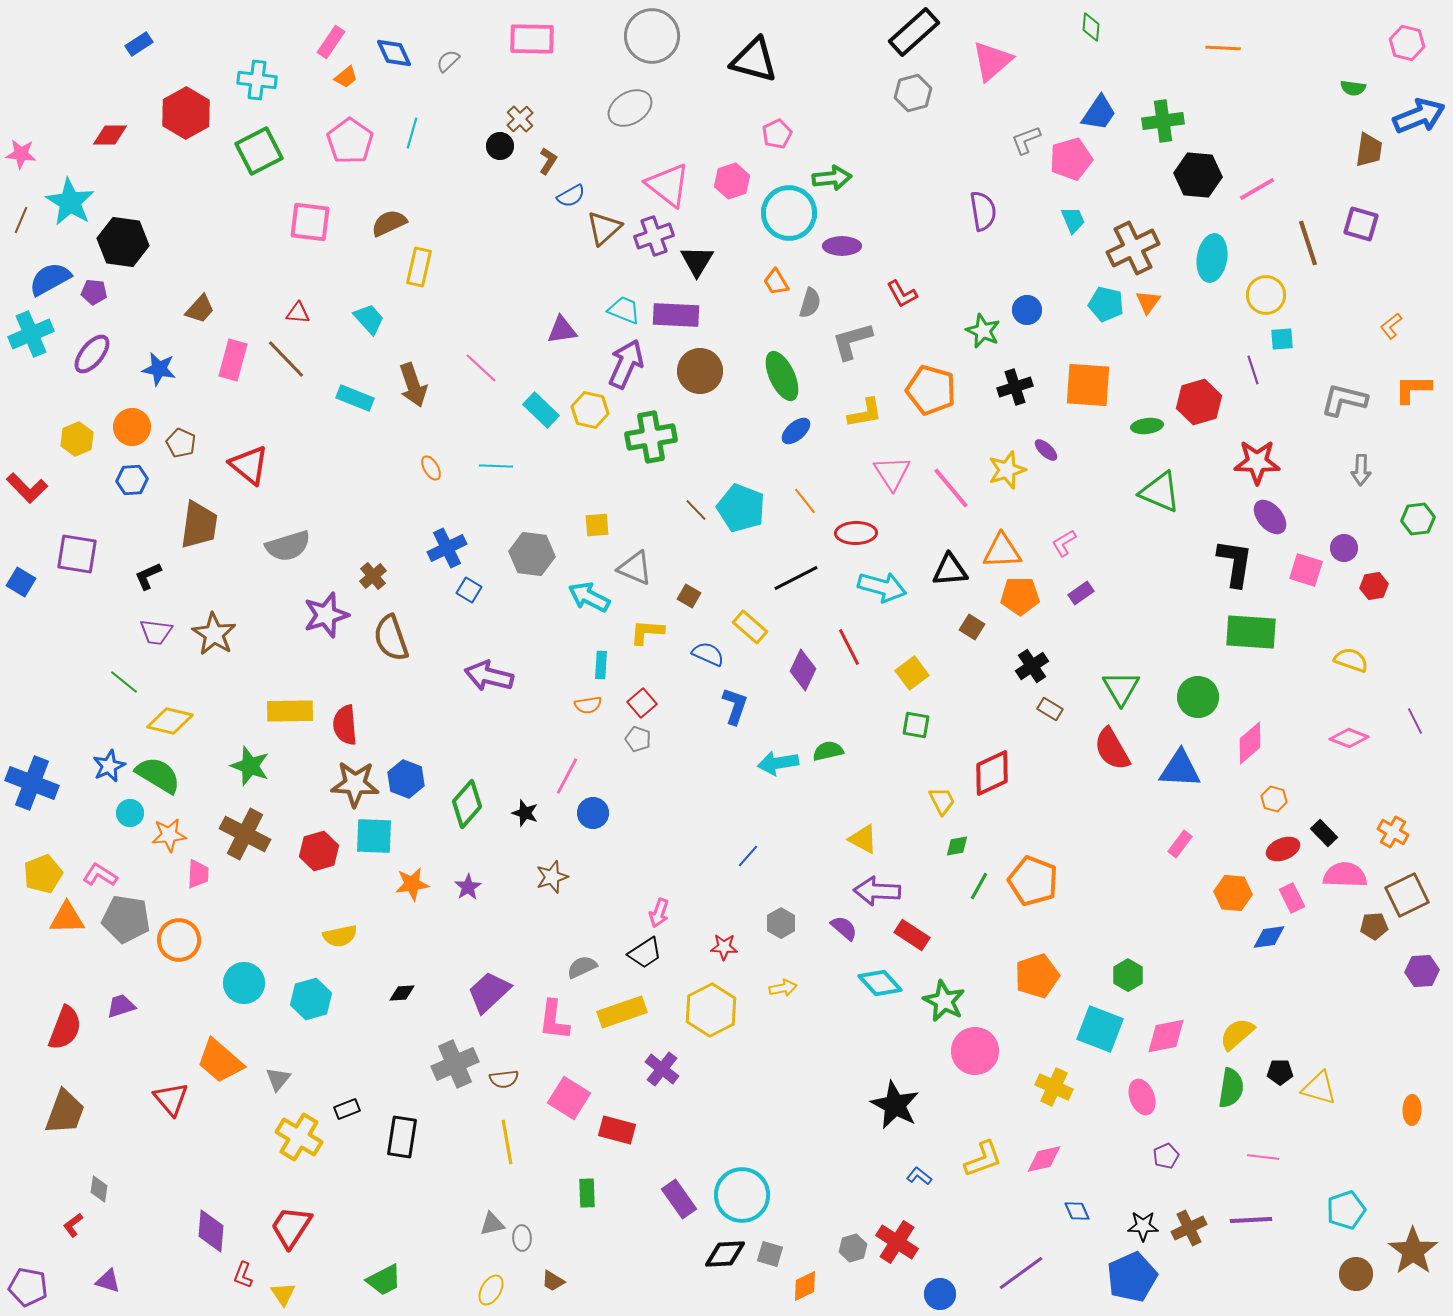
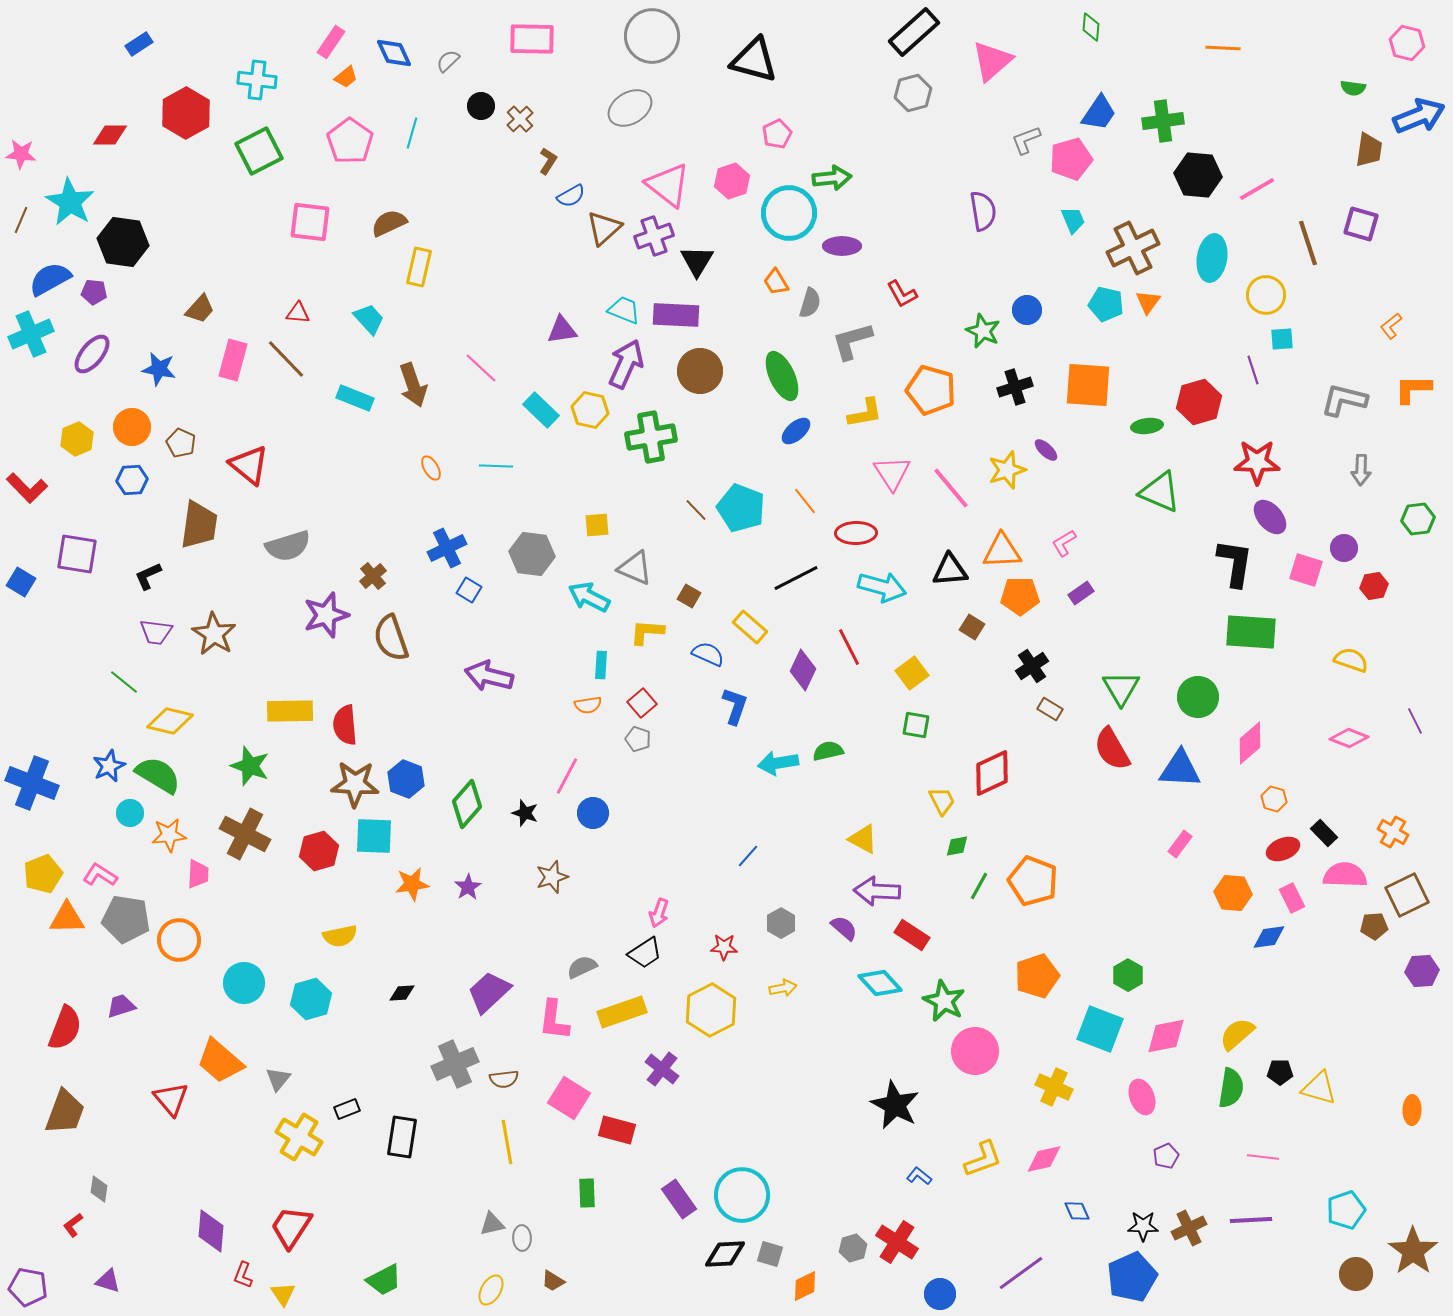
black circle at (500, 146): moved 19 px left, 40 px up
